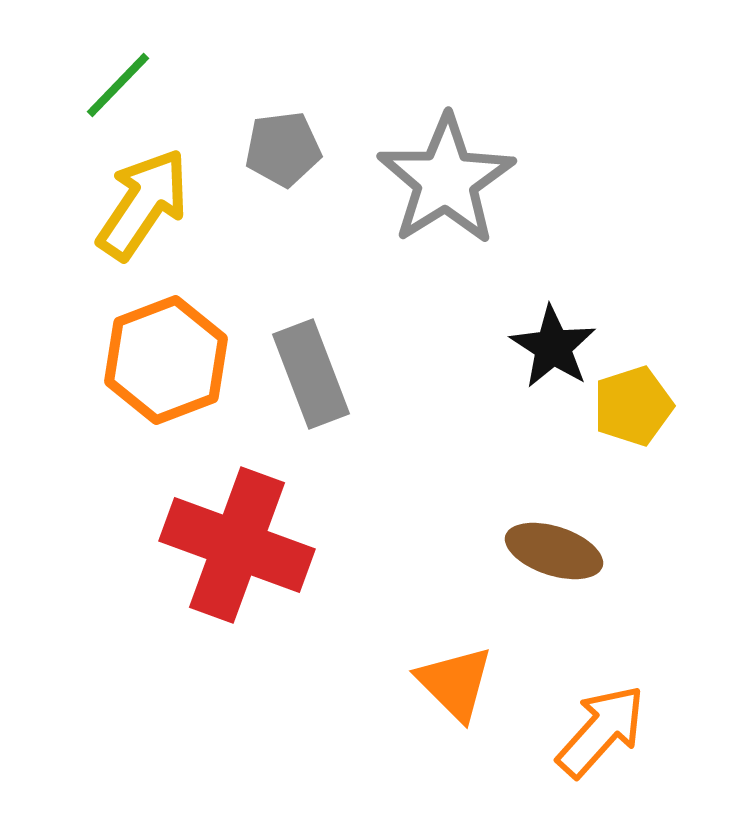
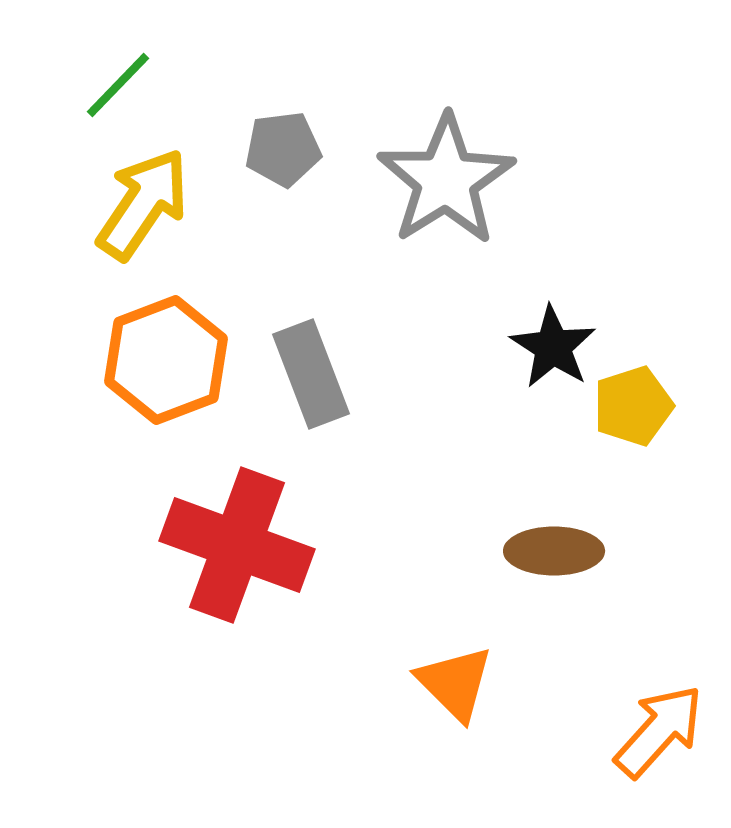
brown ellipse: rotated 18 degrees counterclockwise
orange arrow: moved 58 px right
